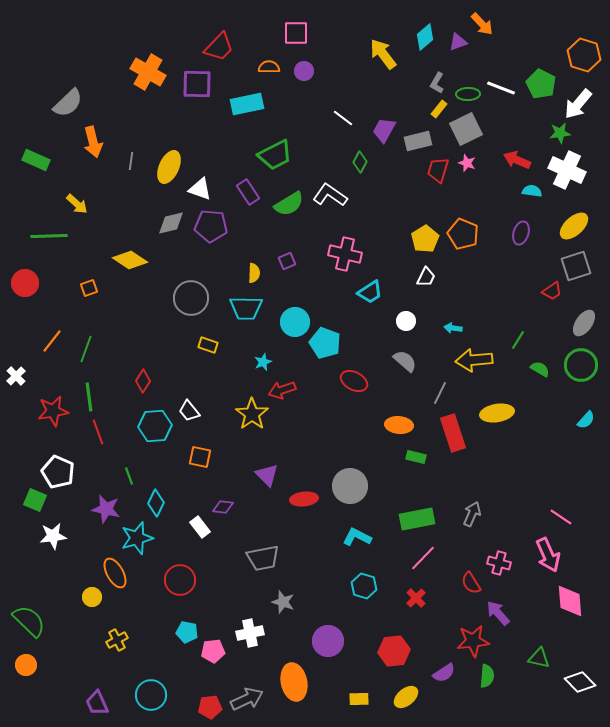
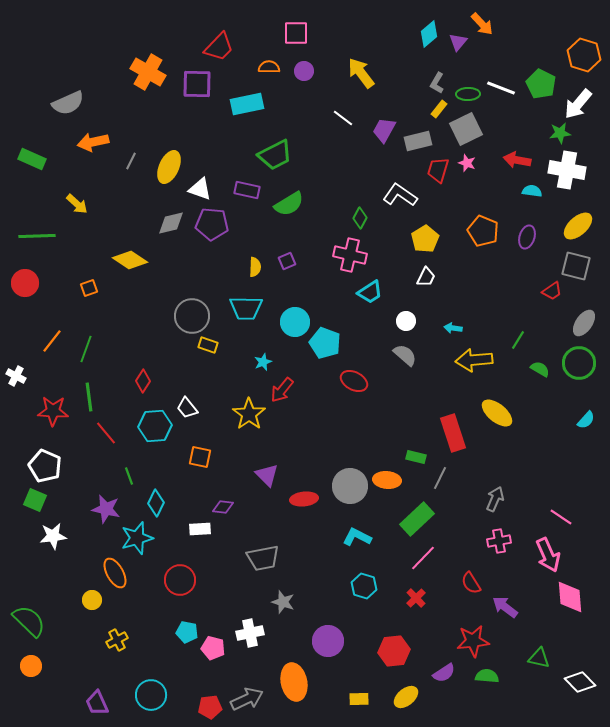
cyan diamond at (425, 37): moved 4 px right, 3 px up
purple triangle at (458, 42): rotated 30 degrees counterclockwise
yellow arrow at (383, 54): moved 22 px left, 19 px down
gray semicircle at (68, 103): rotated 20 degrees clockwise
orange arrow at (93, 142): rotated 92 degrees clockwise
green rectangle at (36, 160): moved 4 px left, 1 px up
red arrow at (517, 160): rotated 12 degrees counterclockwise
gray line at (131, 161): rotated 18 degrees clockwise
green diamond at (360, 162): moved 56 px down
white cross at (567, 170): rotated 15 degrees counterclockwise
purple rectangle at (248, 192): moved 1 px left, 2 px up; rotated 45 degrees counterclockwise
white L-shape at (330, 195): moved 70 px right
purple pentagon at (211, 226): moved 1 px right, 2 px up
yellow ellipse at (574, 226): moved 4 px right
purple ellipse at (521, 233): moved 6 px right, 4 px down
orange pentagon at (463, 234): moved 20 px right, 3 px up
green line at (49, 236): moved 12 px left
pink cross at (345, 254): moved 5 px right, 1 px down
gray square at (576, 266): rotated 32 degrees clockwise
yellow semicircle at (254, 273): moved 1 px right, 6 px up
gray circle at (191, 298): moved 1 px right, 18 px down
gray semicircle at (405, 361): moved 6 px up
green circle at (581, 365): moved 2 px left, 2 px up
white cross at (16, 376): rotated 18 degrees counterclockwise
red arrow at (282, 390): rotated 32 degrees counterclockwise
gray line at (440, 393): moved 85 px down
red star at (53, 411): rotated 12 degrees clockwise
white trapezoid at (189, 411): moved 2 px left, 3 px up
yellow ellipse at (497, 413): rotated 48 degrees clockwise
yellow star at (252, 414): moved 3 px left
orange ellipse at (399, 425): moved 12 px left, 55 px down
red line at (98, 432): moved 8 px right, 1 px down; rotated 20 degrees counterclockwise
white pentagon at (58, 472): moved 13 px left, 6 px up
gray arrow at (472, 514): moved 23 px right, 15 px up
green rectangle at (417, 519): rotated 32 degrees counterclockwise
white rectangle at (200, 527): moved 2 px down; rotated 55 degrees counterclockwise
pink cross at (499, 563): moved 22 px up; rotated 25 degrees counterclockwise
yellow circle at (92, 597): moved 3 px down
pink diamond at (570, 601): moved 4 px up
purple arrow at (498, 613): moved 7 px right, 6 px up; rotated 12 degrees counterclockwise
pink pentagon at (213, 651): moved 3 px up; rotated 20 degrees clockwise
orange circle at (26, 665): moved 5 px right, 1 px down
green semicircle at (487, 676): rotated 90 degrees counterclockwise
